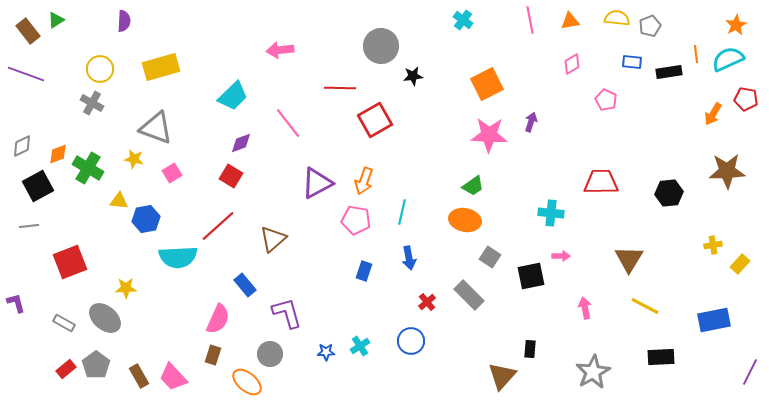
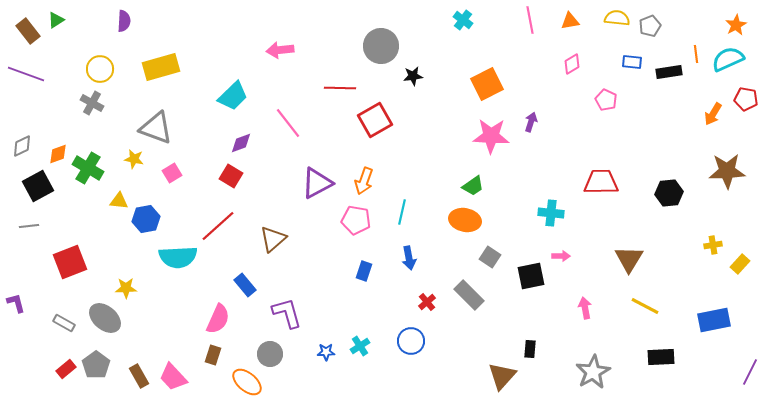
pink star at (489, 135): moved 2 px right, 1 px down
